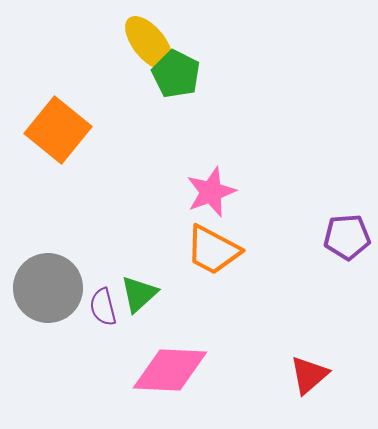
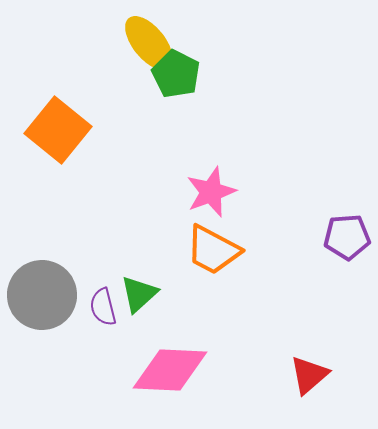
gray circle: moved 6 px left, 7 px down
